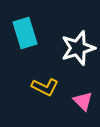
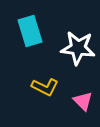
cyan rectangle: moved 5 px right, 2 px up
white star: rotated 24 degrees clockwise
